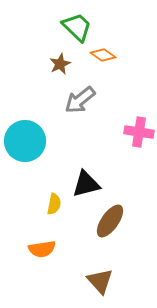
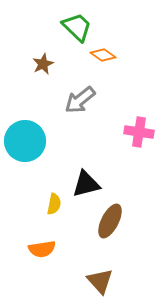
brown star: moved 17 px left
brown ellipse: rotated 8 degrees counterclockwise
